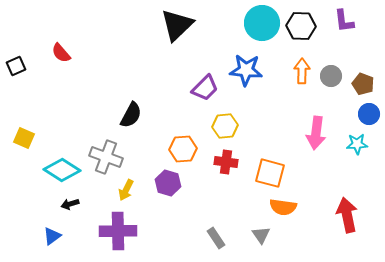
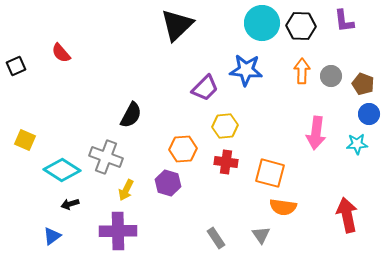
yellow square: moved 1 px right, 2 px down
